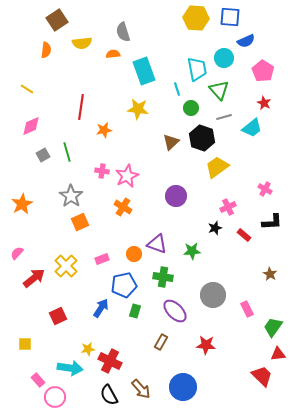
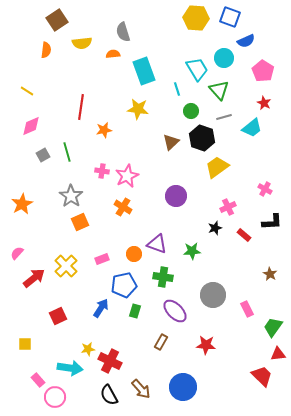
blue square at (230, 17): rotated 15 degrees clockwise
cyan trapezoid at (197, 69): rotated 20 degrees counterclockwise
yellow line at (27, 89): moved 2 px down
green circle at (191, 108): moved 3 px down
